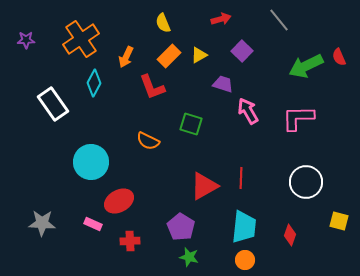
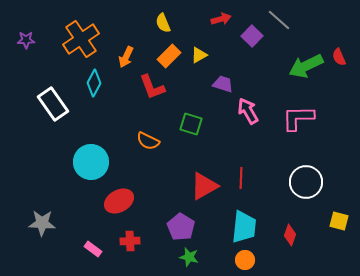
gray line: rotated 10 degrees counterclockwise
purple square: moved 10 px right, 15 px up
pink rectangle: moved 25 px down; rotated 12 degrees clockwise
